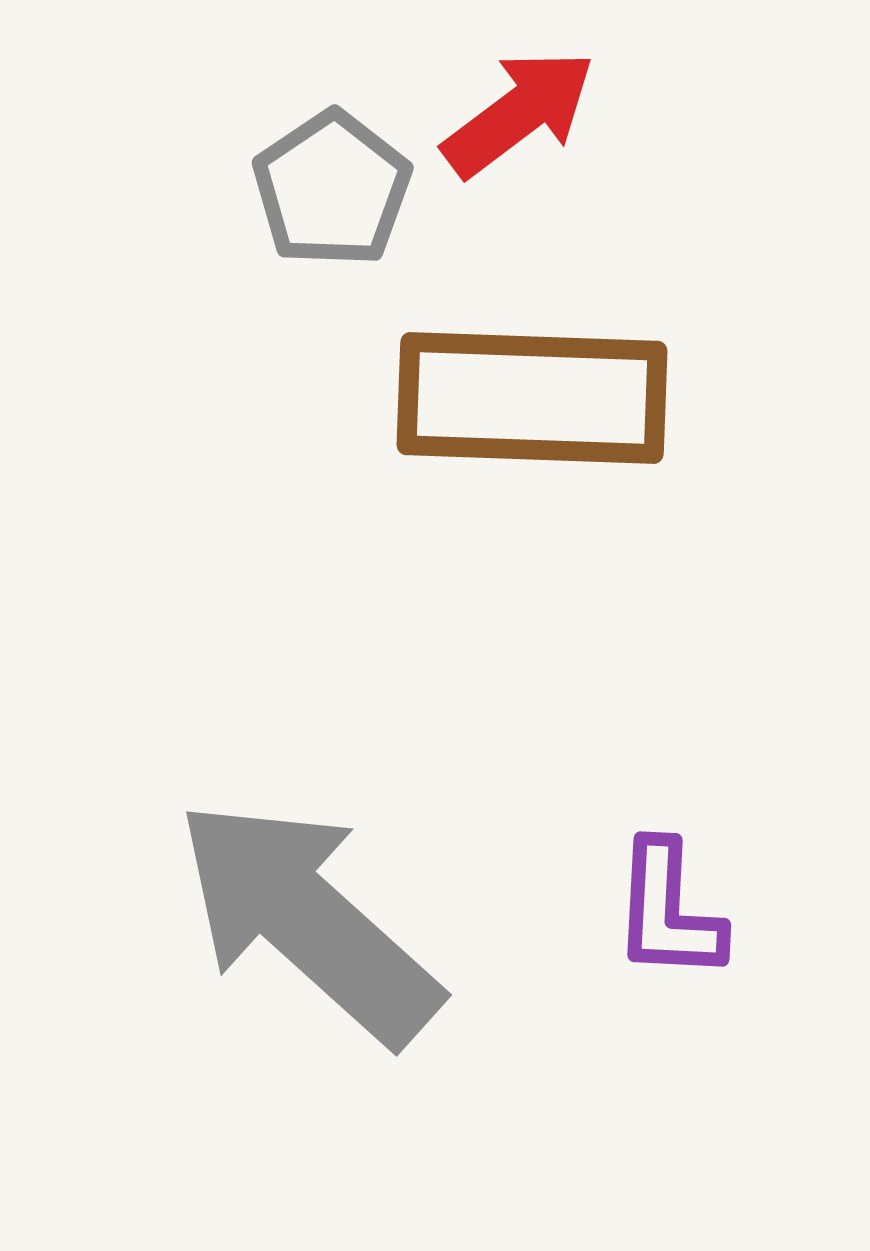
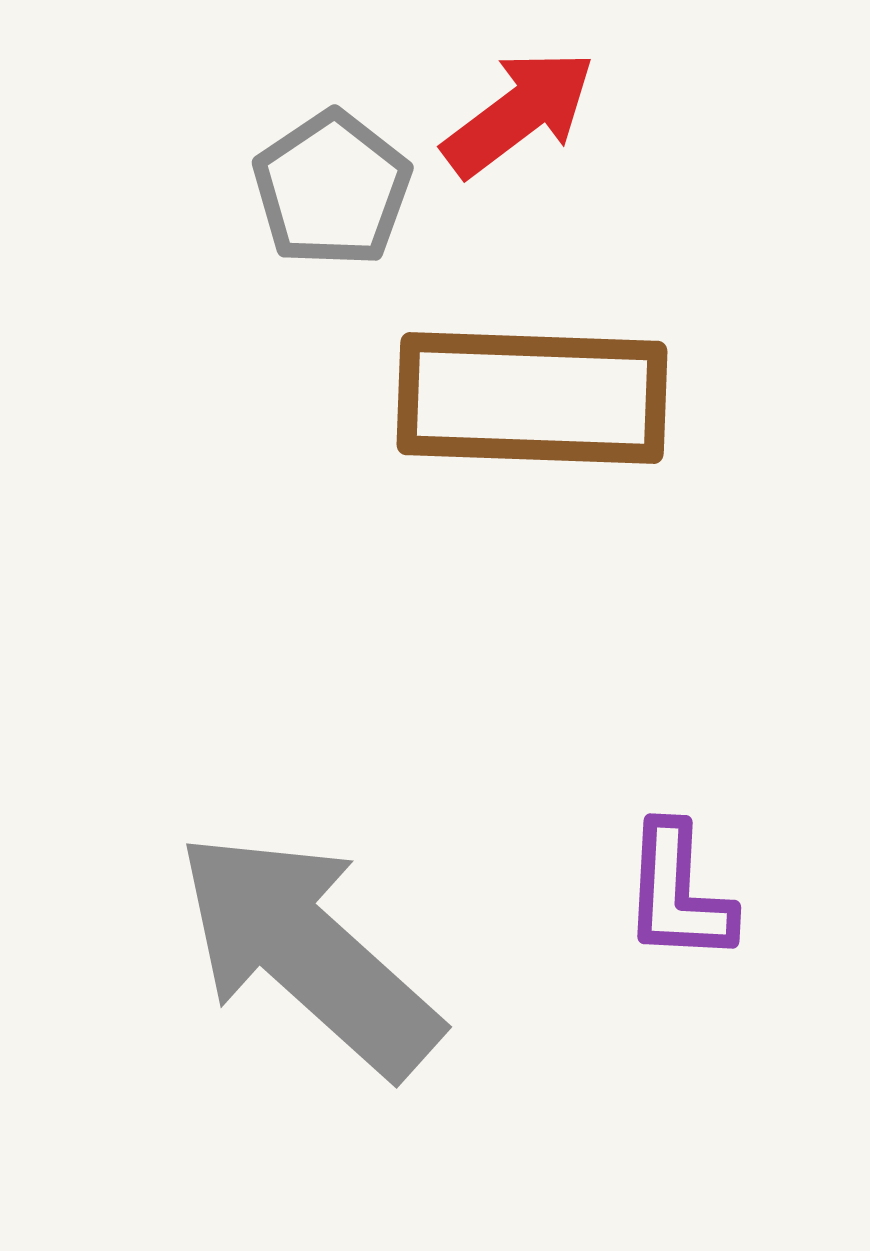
purple L-shape: moved 10 px right, 18 px up
gray arrow: moved 32 px down
